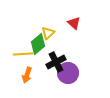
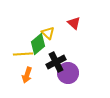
yellow triangle: rotated 32 degrees counterclockwise
